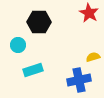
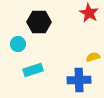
cyan circle: moved 1 px up
blue cross: rotated 10 degrees clockwise
